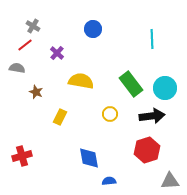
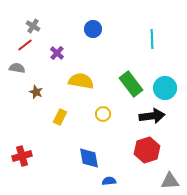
yellow circle: moved 7 px left
